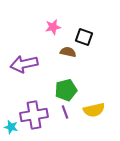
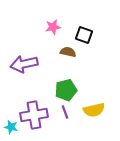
black square: moved 2 px up
